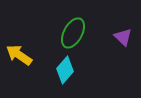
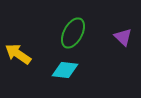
yellow arrow: moved 1 px left, 1 px up
cyan diamond: rotated 56 degrees clockwise
